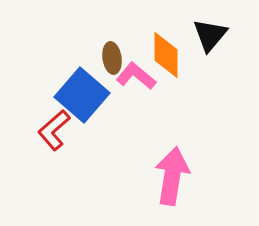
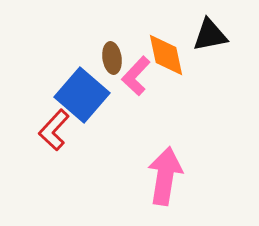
black triangle: rotated 39 degrees clockwise
orange diamond: rotated 12 degrees counterclockwise
pink L-shape: rotated 87 degrees counterclockwise
red L-shape: rotated 6 degrees counterclockwise
pink arrow: moved 7 px left
